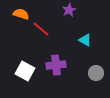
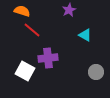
orange semicircle: moved 1 px right, 3 px up
red line: moved 9 px left, 1 px down
cyan triangle: moved 5 px up
purple cross: moved 8 px left, 7 px up
gray circle: moved 1 px up
